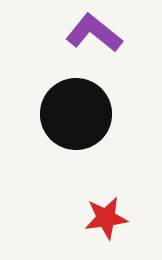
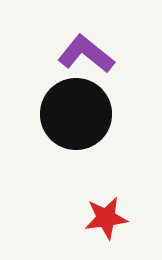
purple L-shape: moved 8 px left, 21 px down
